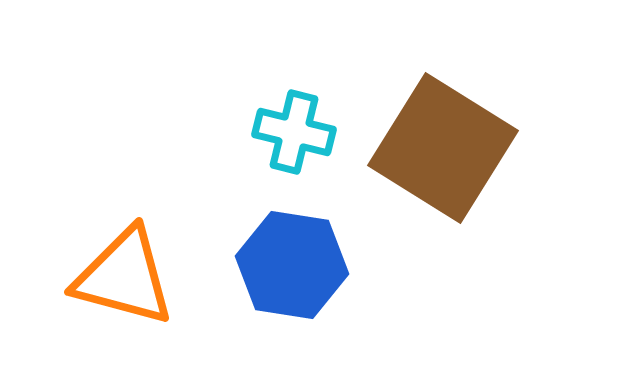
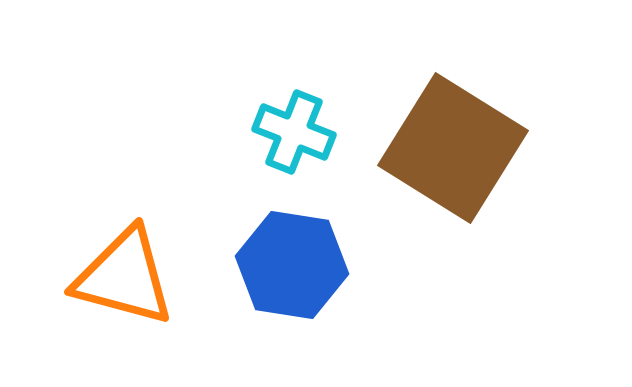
cyan cross: rotated 8 degrees clockwise
brown square: moved 10 px right
